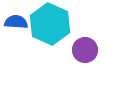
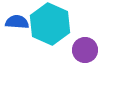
blue semicircle: moved 1 px right
